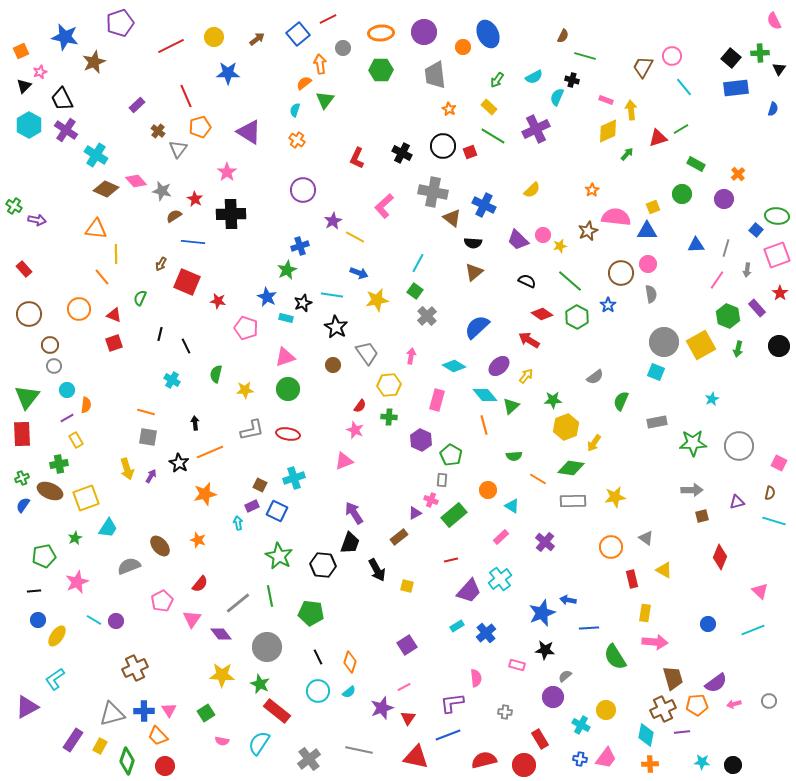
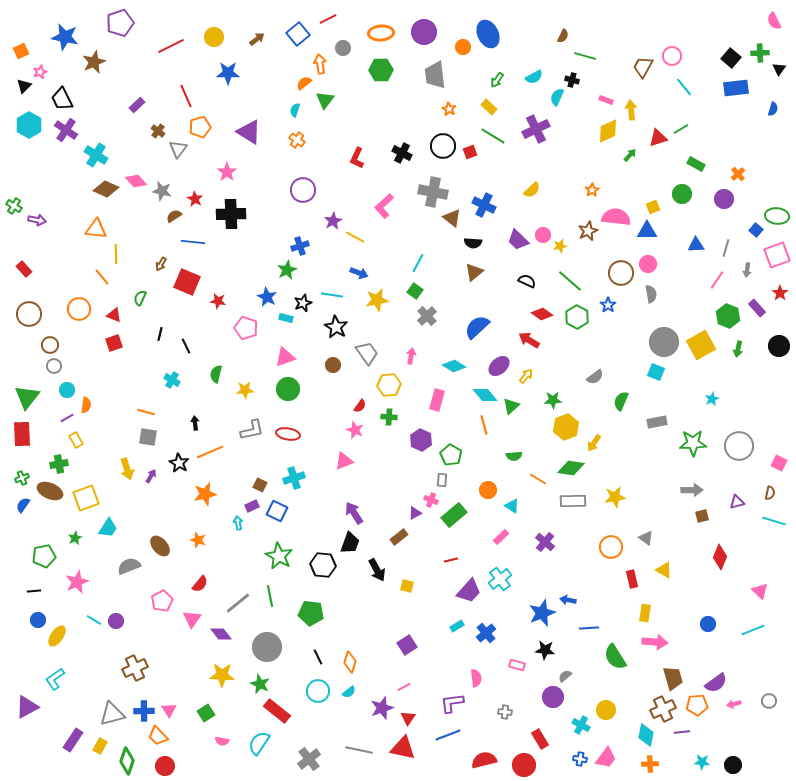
green arrow at (627, 154): moved 3 px right, 1 px down
red triangle at (416, 757): moved 13 px left, 9 px up
